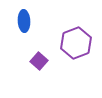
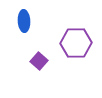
purple hexagon: rotated 20 degrees clockwise
